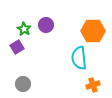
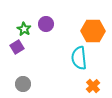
purple circle: moved 1 px up
orange cross: moved 1 px down; rotated 24 degrees counterclockwise
